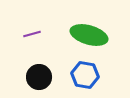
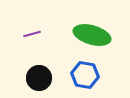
green ellipse: moved 3 px right
black circle: moved 1 px down
